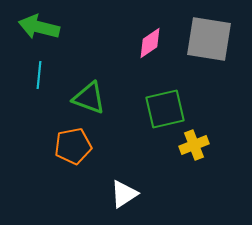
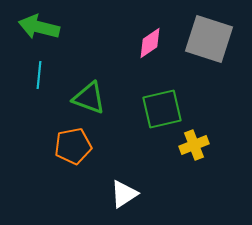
gray square: rotated 9 degrees clockwise
green square: moved 3 px left
